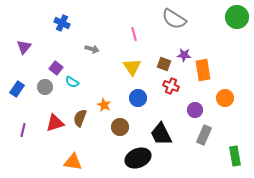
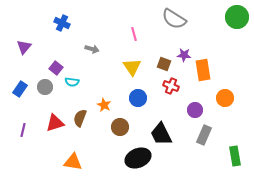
cyan semicircle: rotated 24 degrees counterclockwise
blue rectangle: moved 3 px right
